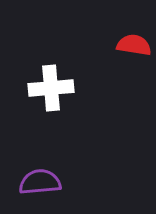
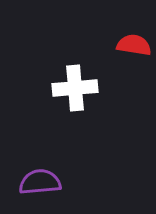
white cross: moved 24 px right
